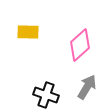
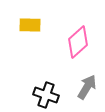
yellow rectangle: moved 2 px right, 7 px up
pink diamond: moved 2 px left, 3 px up
